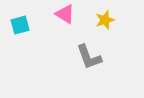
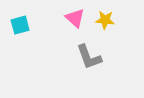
pink triangle: moved 10 px right, 4 px down; rotated 10 degrees clockwise
yellow star: rotated 24 degrees clockwise
